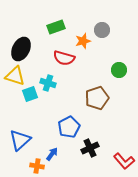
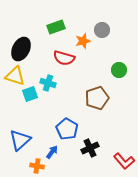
blue pentagon: moved 2 px left, 2 px down; rotated 15 degrees counterclockwise
blue arrow: moved 2 px up
